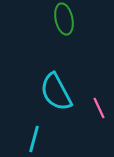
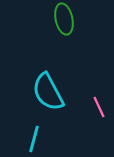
cyan semicircle: moved 8 px left
pink line: moved 1 px up
